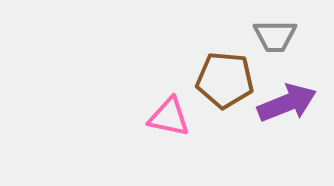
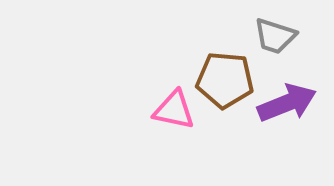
gray trapezoid: rotated 18 degrees clockwise
pink triangle: moved 5 px right, 7 px up
